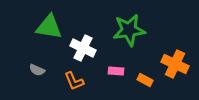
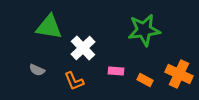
green star: moved 15 px right
white cross: rotated 20 degrees clockwise
orange cross: moved 4 px right, 10 px down
